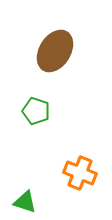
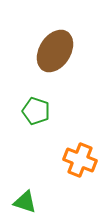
orange cross: moved 13 px up
